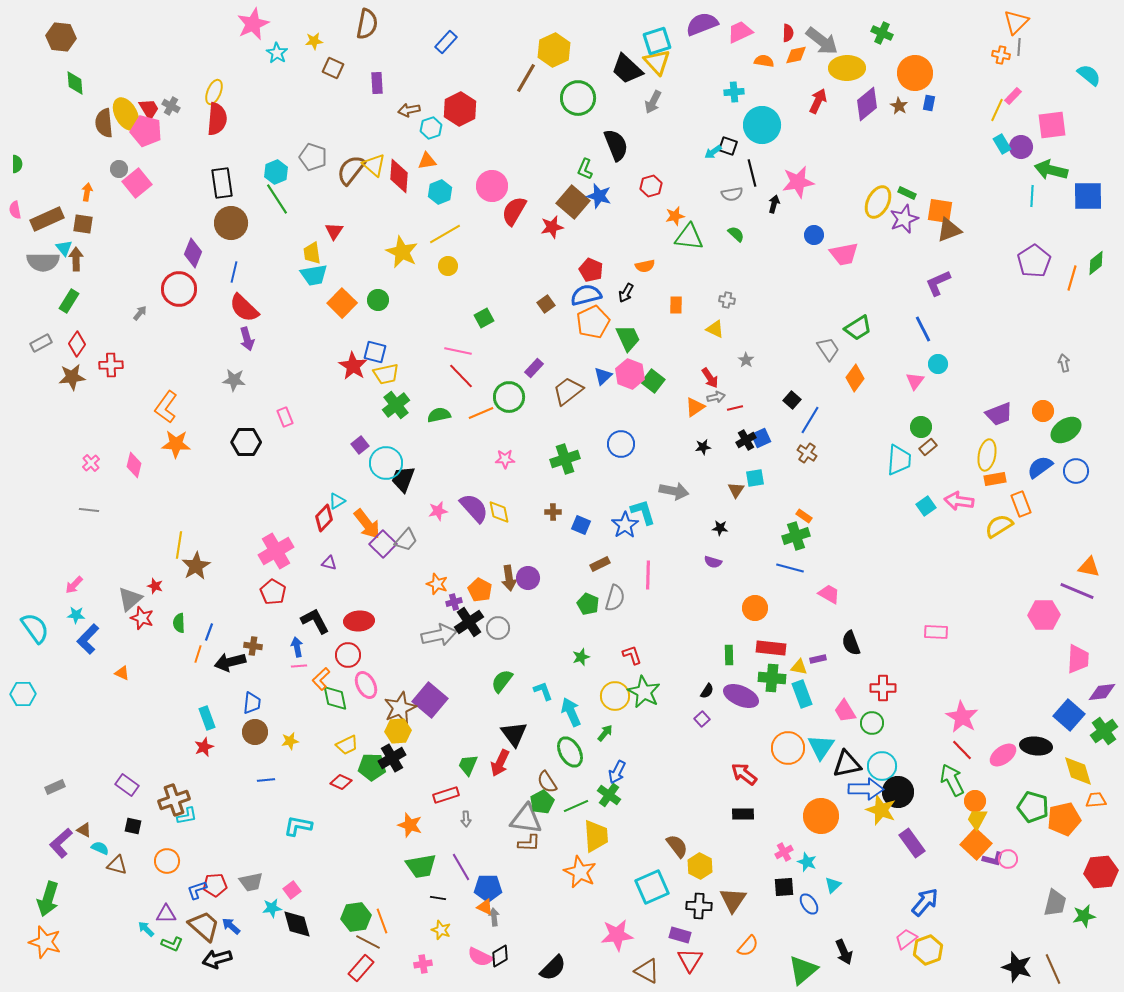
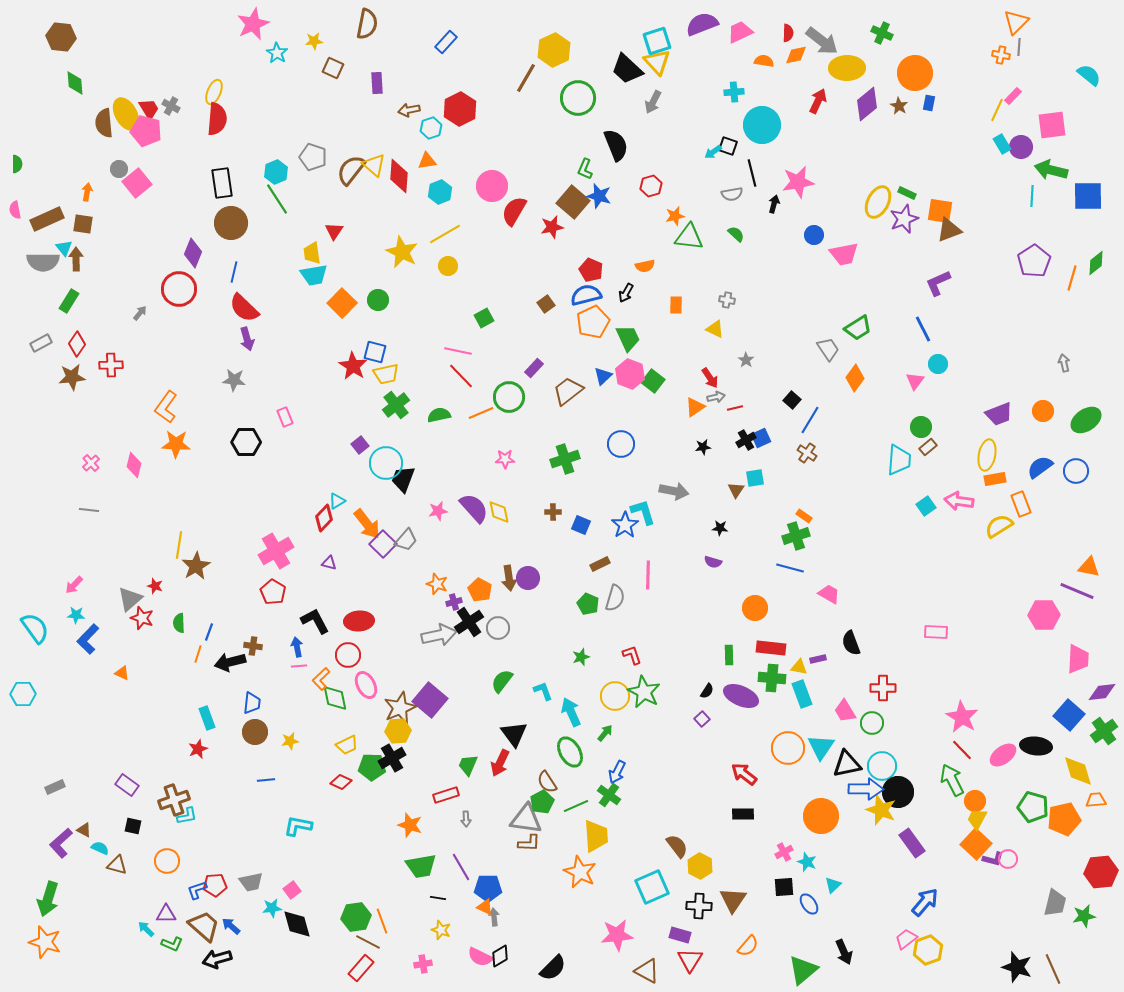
green ellipse at (1066, 430): moved 20 px right, 10 px up
red star at (204, 747): moved 6 px left, 2 px down
